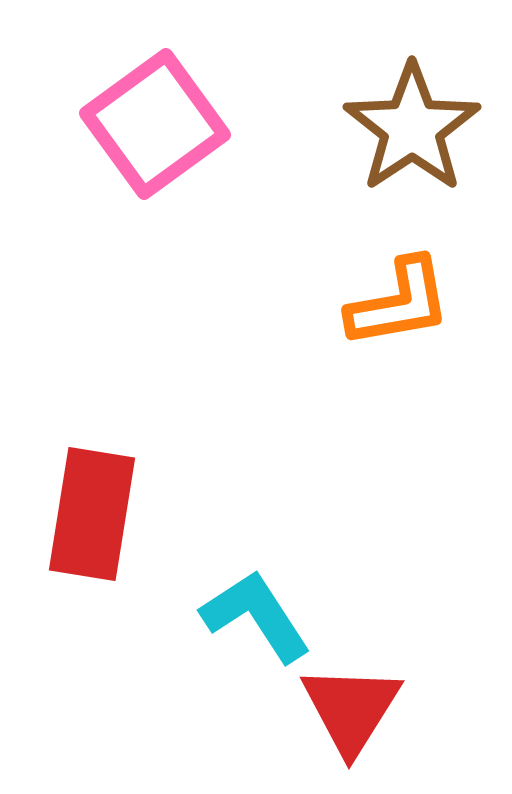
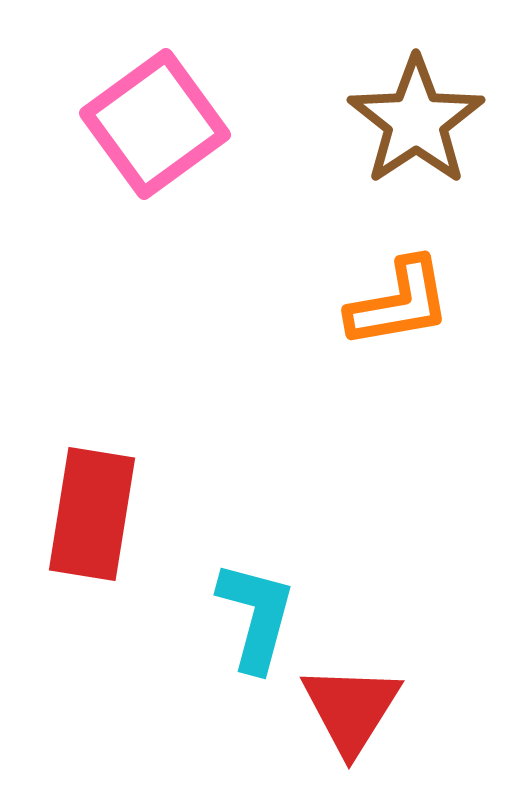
brown star: moved 4 px right, 7 px up
cyan L-shape: rotated 48 degrees clockwise
